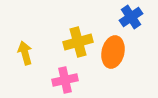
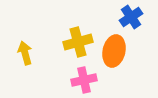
orange ellipse: moved 1 px right, 1 px up
pink cross: moved 19 px right
